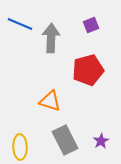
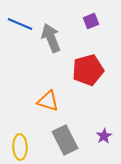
purple square: moved 4 px up
gray arrow: rotated 24 degrees counterclockwise
orange triangle: moved 2 px left
purple star: moved 3 px right, 5 px up
